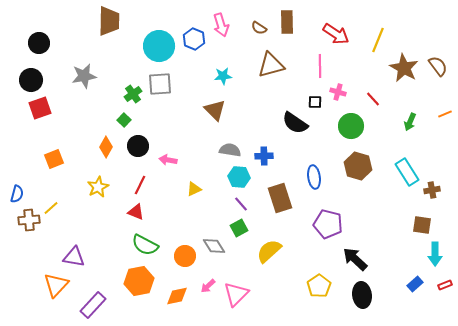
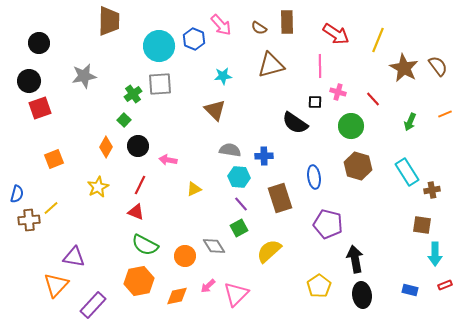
pink arrow at (221, 25): rotated 25 degrees counterclockwise
black circle at (31, 80): moved 2 px left, 1 px down
black arrow at (355, 259): rotated 36 degrees clockwise
blue rectangle at (415, 284): moved 5 px left, 6 px down; rotated 56 degrees clockwise
